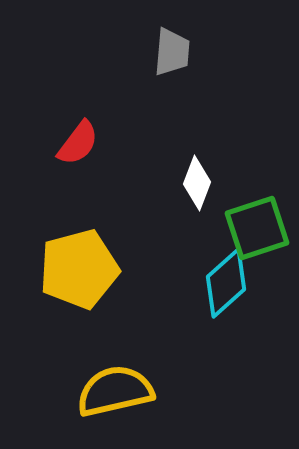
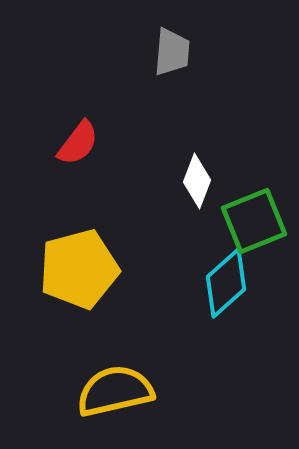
white diamond: moved 2 px up
green square: moved 3 px left, 7 px up; rotated 4 degrees counterclockwise
